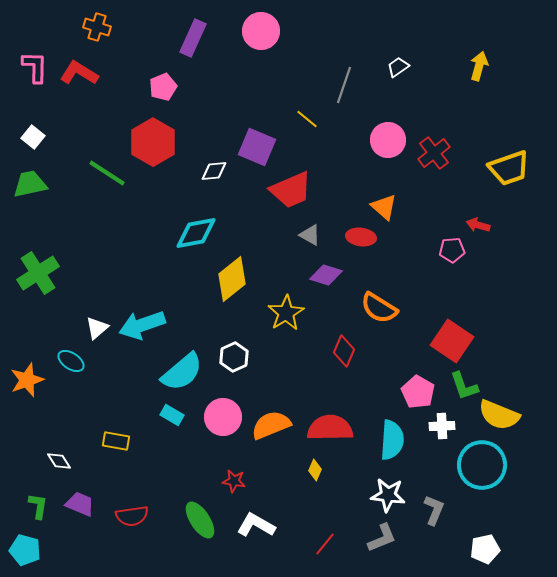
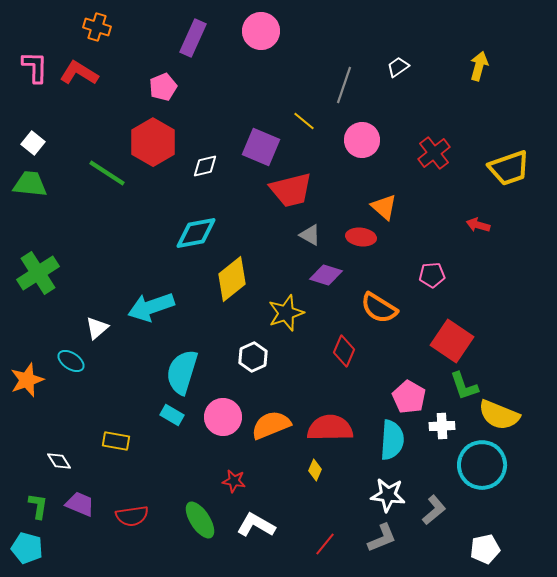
yellow line at (307, 119): moved 3 px left, 2 px down
white square at (33, 137): moved 6 px down
pink circle at (388, 140): moved 26 px left
purple square at (257, 147): moved 4 px right
white diamond at (214, 171): moved 9 px left, 5 px up; rotated 8 degrees counterclockwise
green trapezoid at (30, 184): rotated 18 degrees clockwise
red trapezoid at (291, 190): rotated 9 degrees clockwise
pink pentagon at (452, 250): moved 20 px left, 25 px down
yellow star at (286, 313): rotated 12 degrees clockwise
cyan arrow at (142, 325): moved 9 px right, 18 px up
white hexagon at (234, 357): moved 19 px right
cyan semicircle at (182, 372): rotated 147 degrees clockwise
pink pentagon at (418, 392): moved 9 px left, 5 px down
gray L-shape at (434, 510): rotated 28 degrees clockwise
cyan pentagon at (25, 550): moved 2 px right, 2 px up
